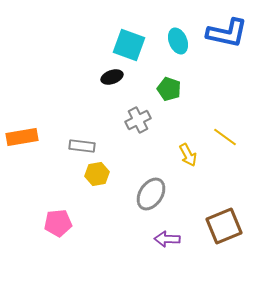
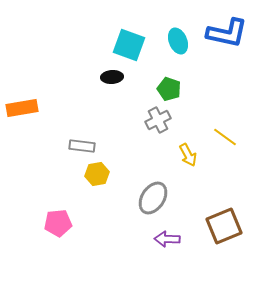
black ellipse: rotated 15 degrees clockwise
gray cross: moved 20 px right
orange rectangle: moved 29 px up
gray ellipse: moved 2 px right, 4 px down
